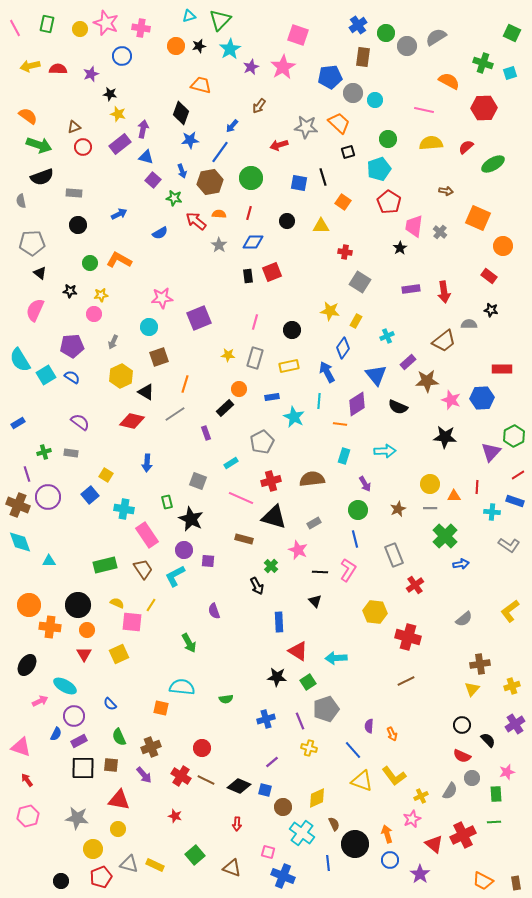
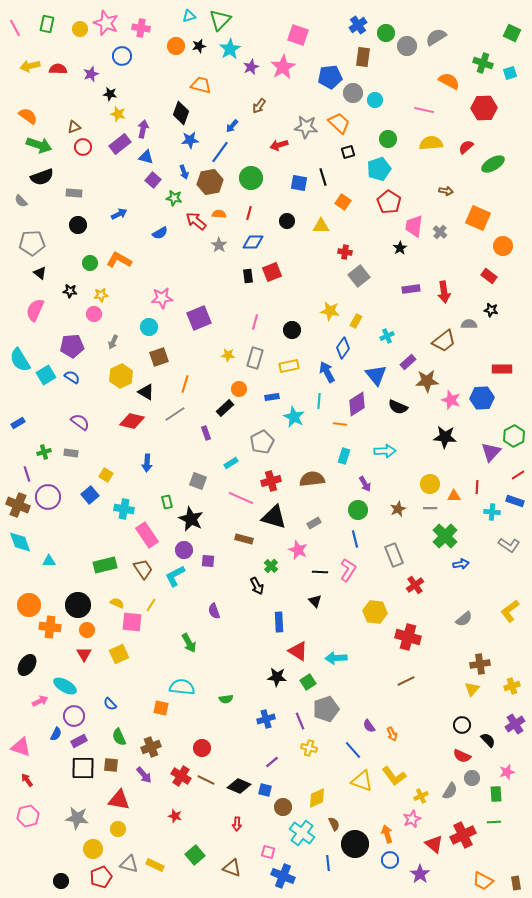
blue arrow at (182, 171): moved 2 px right, 1 px down
gray semicircle at (21, 201): rotated 32 degrees counterclockwise
gray square at (360, 282): moved 1 px left, 6 px up; rotated 20 degrees clockwise
purple semicircle at (369, 726): rotated 40 degrees counterclockwise
